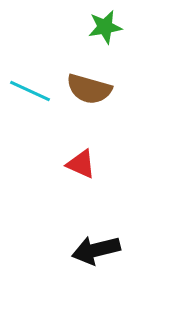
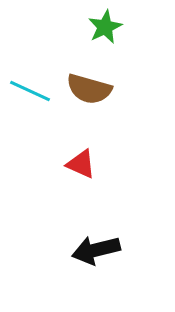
green star: rotated 16 degrees counterclockwise
